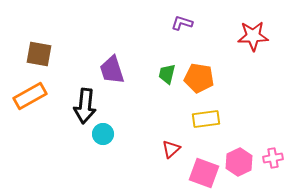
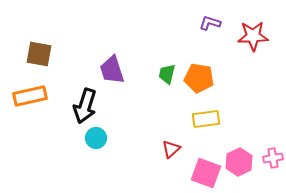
purple L-shape: moved 28 px right
orange rectangle: rotated 16 degrees clockwise
black arrow: rotated 12 degrees clockwise
cyan circle: moved 7 px left, 4 px down
pink square: moved 2 px right
